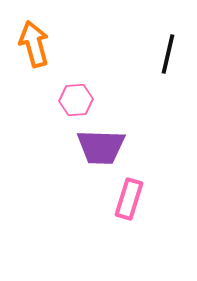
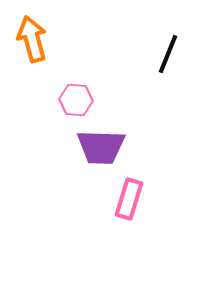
orange arrow: moved 2 px left, 5 px up
black line: rotated 9 degrees clockwise
pink hexagon: rotated 8 degrees clockwise
